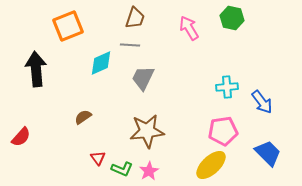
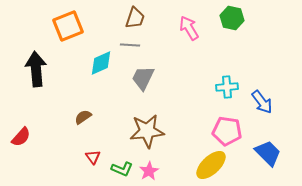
pink pentagon: moved 4 px right; rotated 16 degrees clockwise
red triangle: moved 5 px left, 1 px up
